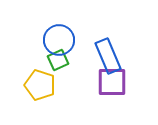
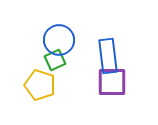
blue rectangle: rotated 16 degrees clockwise
green square: moved 3 px left
